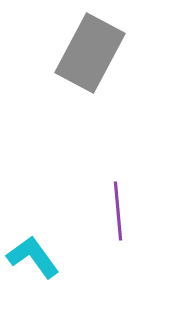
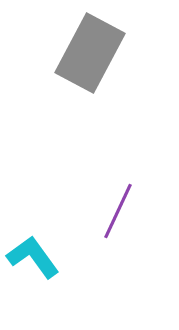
purple line: rotated 30 degrees clockwise
